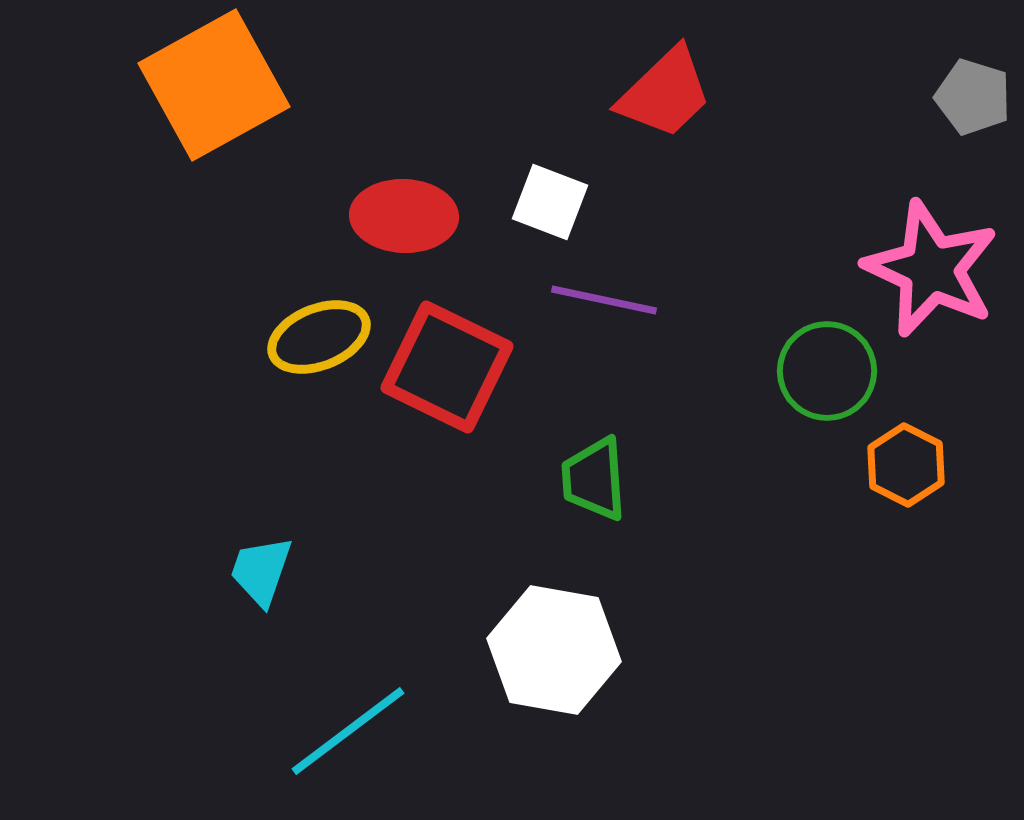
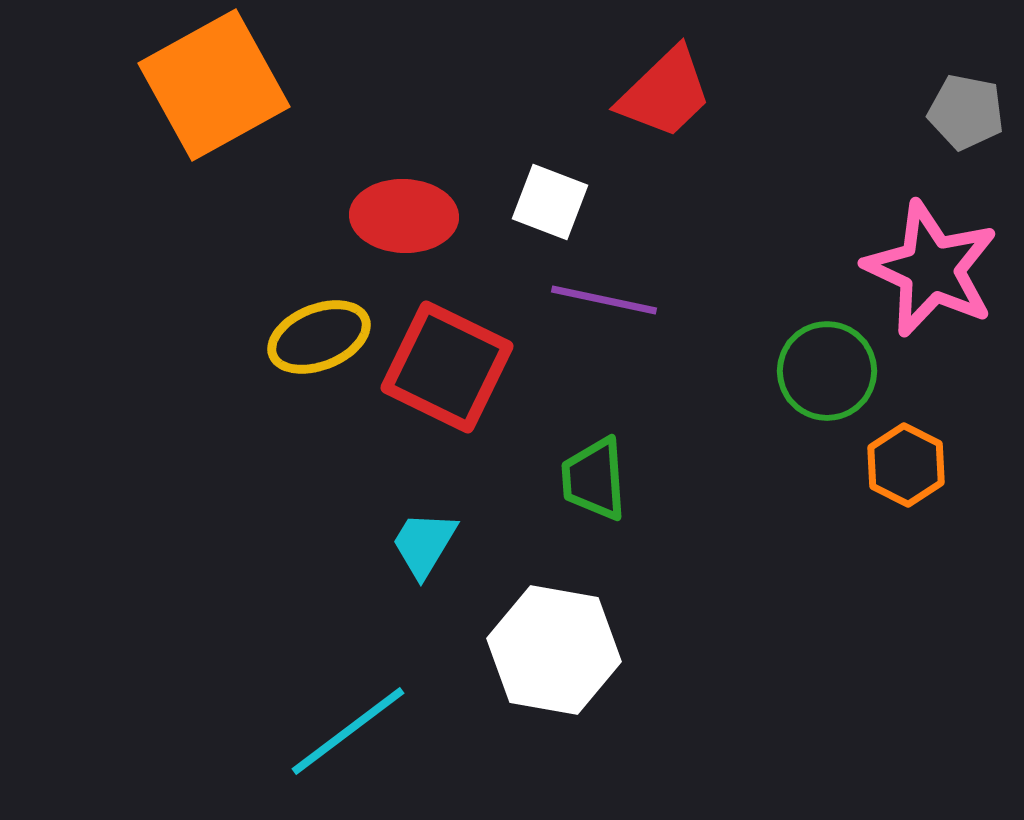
gray pentagon: moved 7 px left, 15 px down; rotated 6 degrees counterclockwise
cyan trapezoid: moved 163 px right, 27 px up; rotated 12 degrees clockwise
